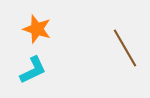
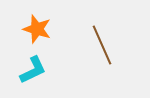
brown line: moved 23 px left, 3 px up; rotated 6 degrees clockwise
